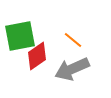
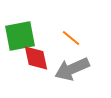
orange line: moved 2 px left, 2 px up
red diamond: moved 1 px left, 2 px down; rotated 68 degrees counterclockwise
